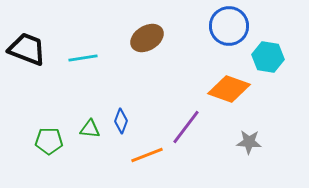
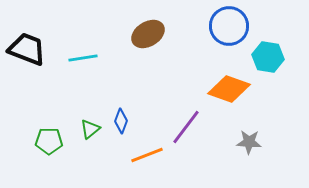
brown ellipse: moved 1 px right, 4 px up
green triangle: rotated 45 degrees counterclockwise
